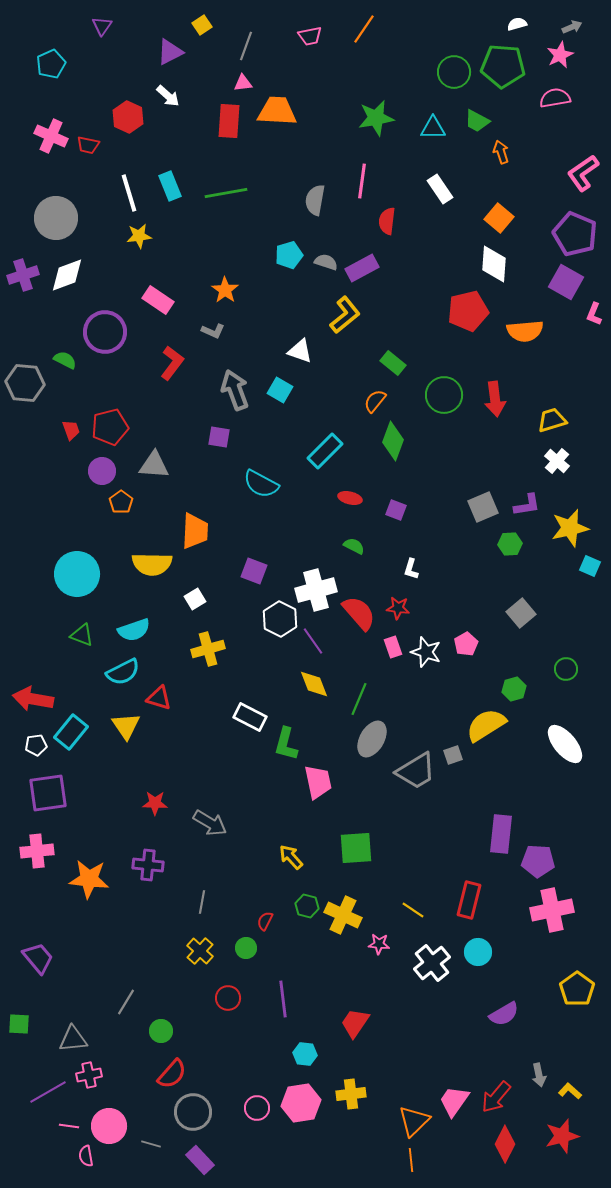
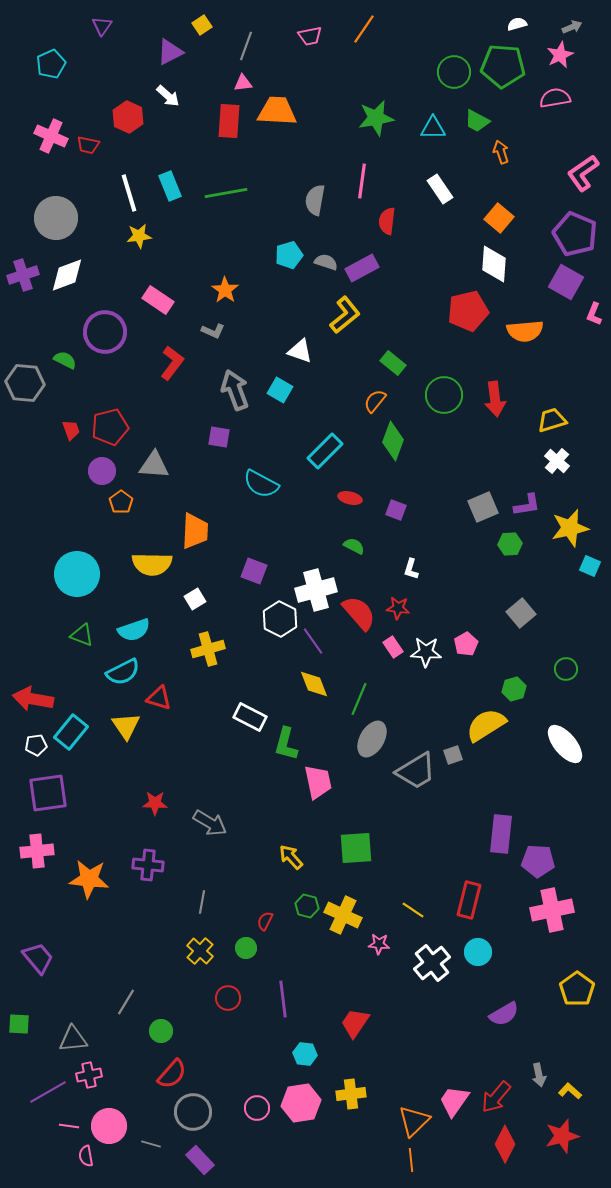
pink rectangle at (393, 647): rotated 15 degrees counterclockwise
white star at (426, 652): rotated 16 degrees counterclockwise
